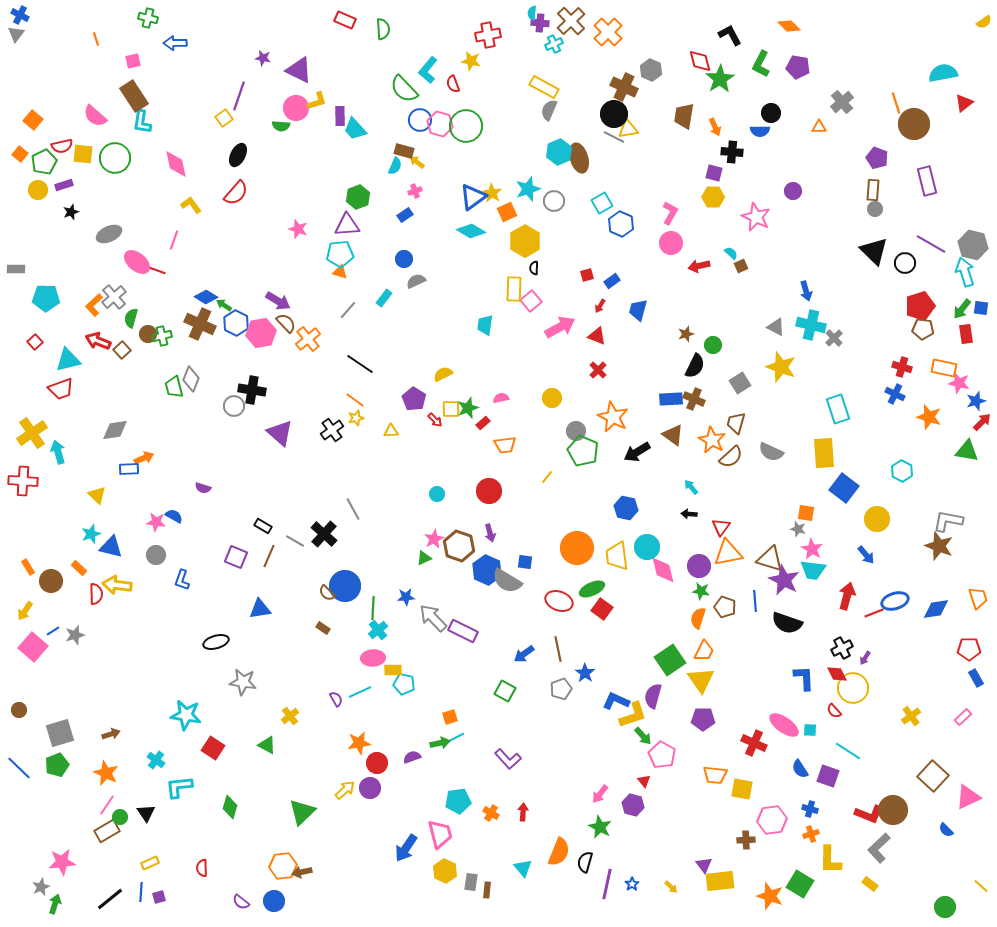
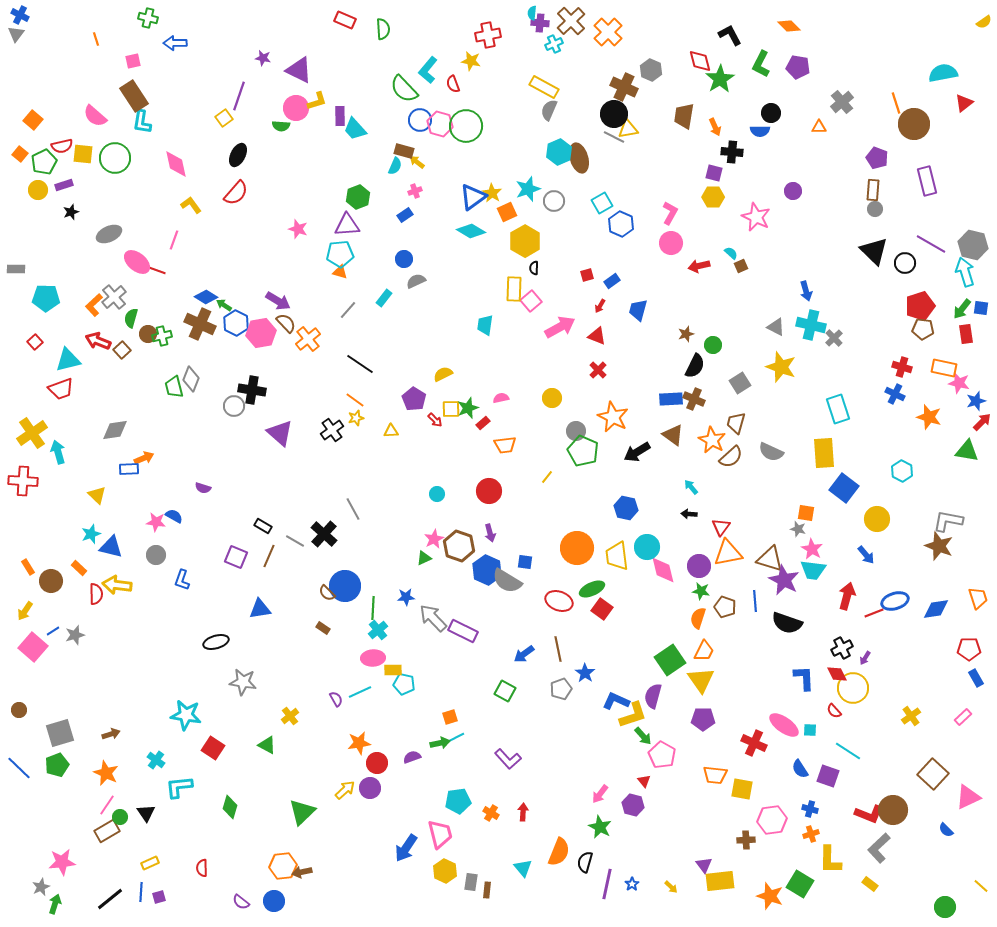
brown square at (933, 776): moved 2 px up
